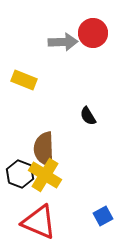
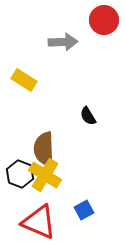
red circle: moved 11 px right, 13 px up
yellow rectangle: rotated 10 degrees clockwise
blue square: moved 19 px left, 6 px up
